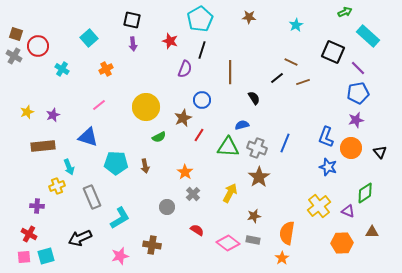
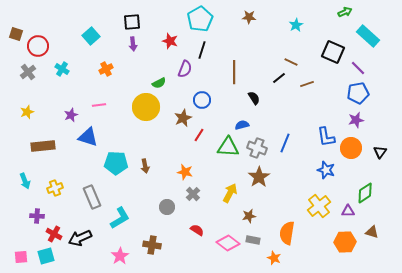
black square at (132, 20): moved 2 px down; rotated 18 degrees counterclockwise
cyan square at (89, 38): moved 2 px right, 2 px up
gray cross at (14, 56): moved 14 px right, 16 px down; rotated 21 degrees clockwise
brown line at (230, 72): moved 4 px right
black line at (277, 78): moved 2 px right
brown line at (303, 82): moved 4 px right, 2 px down
pink line at (99, 105): rotated 32 degrees clockwise
purple star at (53, 115): moved 18 px right
green semicircle at (159, 137): moved 54 px up
blue L-shape at (326, 137): rotated 30 degrees counterclockwise
black triangle at (380, 152): rotated 16 degrees clockwise
cyan arrow at (69, 167): moved 44 px left, 14 px down
blue star at (328, 167): moved 2 px left, 3 px down
orange star at (185, 172): rotated 21 degrees counterclockwise
yellow cross at (57, 186): moved 2 px left, 2 px down
purple cross at (37, 206): moved 10 px down
purple triangle at (348, 211): rotated 24 degrees counterclockwise
brown star at (254, 216): moved 5 px left
brown triangle at (372, 232): rotated 16 degrees clockwise
red cross at (29, 234): moved 25 px right
orange hexagon at (342, 243): moved 3 px right, 1 px up
pink star at (120, 256): rotated 18 degrees counterclockwise
pink square at (24, 257): moved 3 px left
orange star at (282, 258): moved 8 px left; rotated 16 degrees counterclockwise
